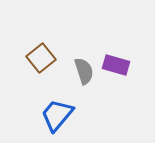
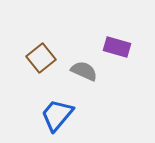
purple rectangle: moved 1 px right, 18 px up
gray semicircle: rotated 48 degrees counterclockwise
